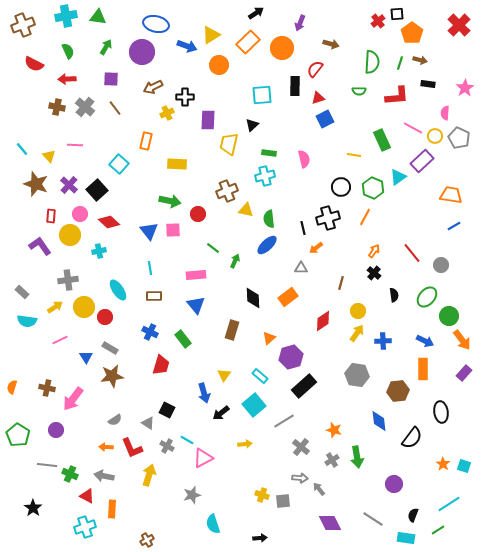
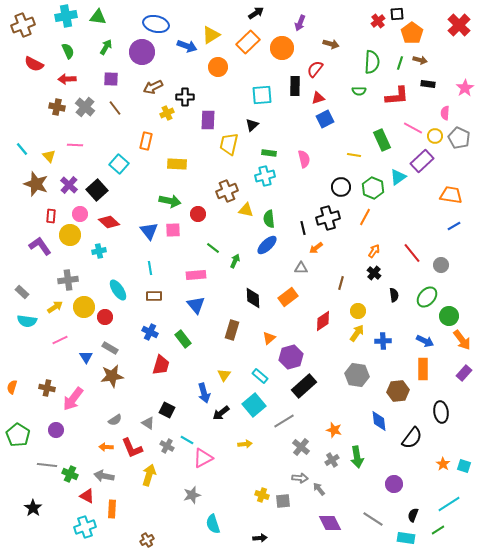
orange circle at (219, 65): moved 1 px left, 2 px down
